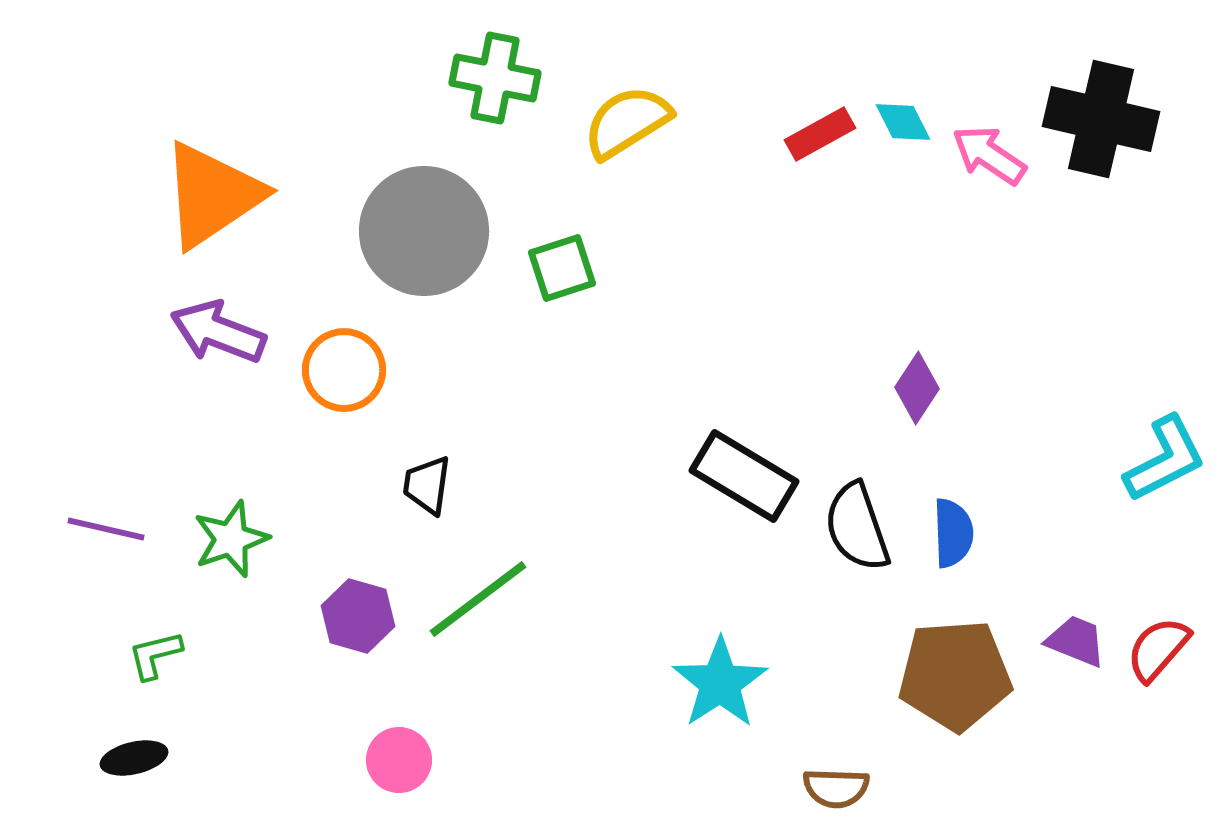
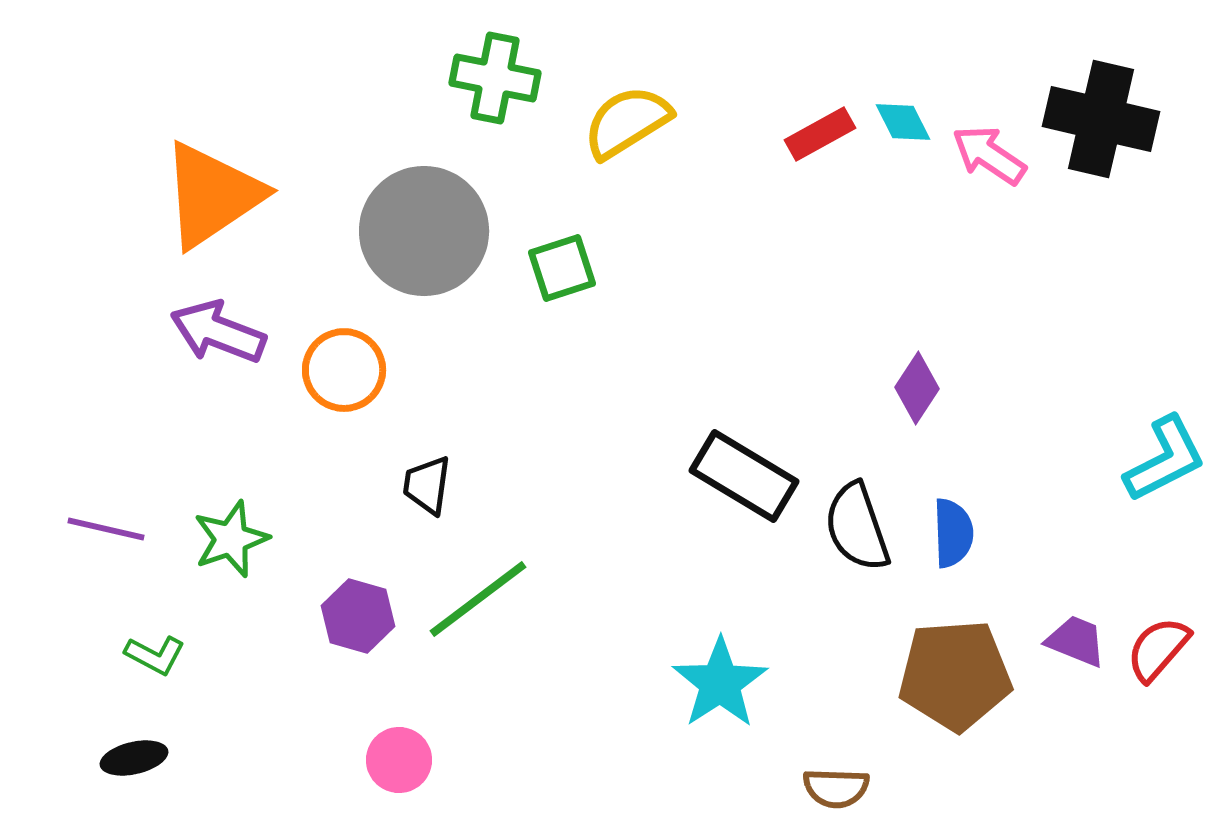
green L-shape: rotated 138 degrees counterclockwise
